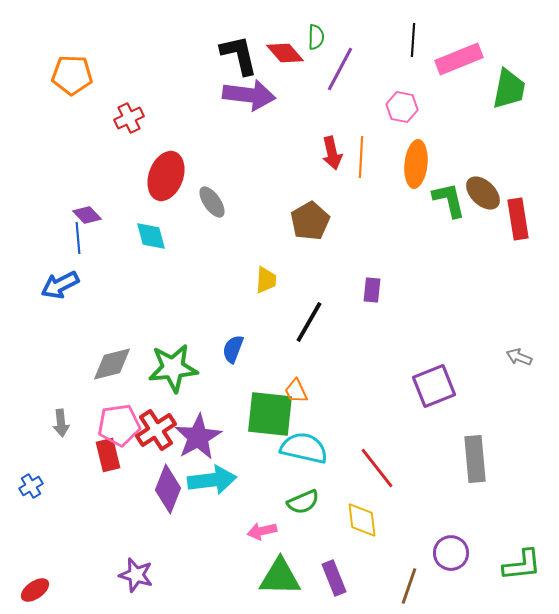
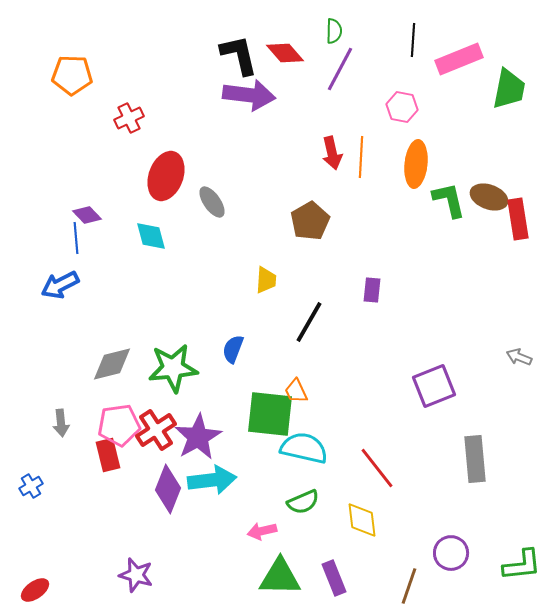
green semicircle at (316, 37): moved 18 px right, 6 px up
brown ellipse at (483, 193): moved 6 px right, 4 px down; rotated 24 degrees counterclockwise
blue line at (78, 238): moved 2 px left
